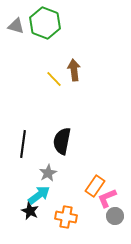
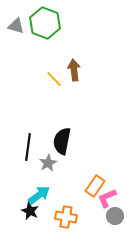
black line: moved 5 px right, 3 px down
gray star: moved 10 px up
